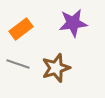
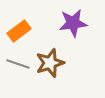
orange rectangle: moved 2 px left, 2 px down
brown star: moved 6 px left, 5 px up
